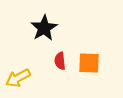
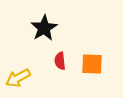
orange square: moved 3 px right, 1 px down
